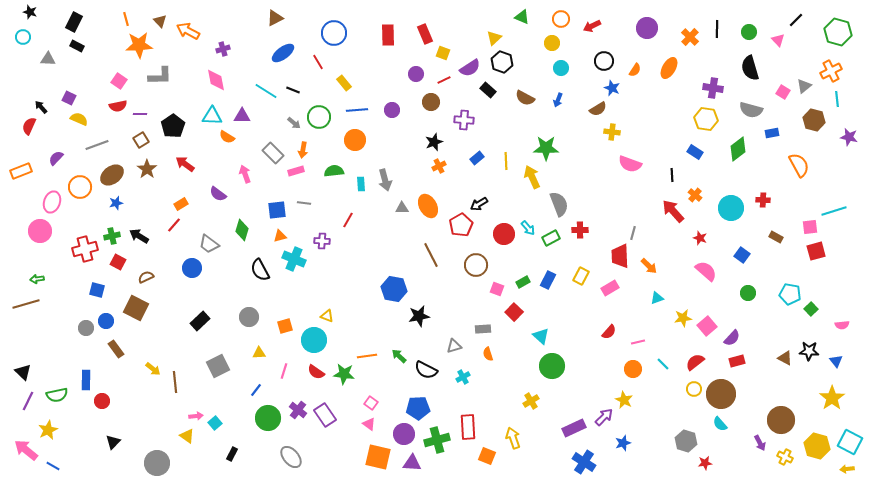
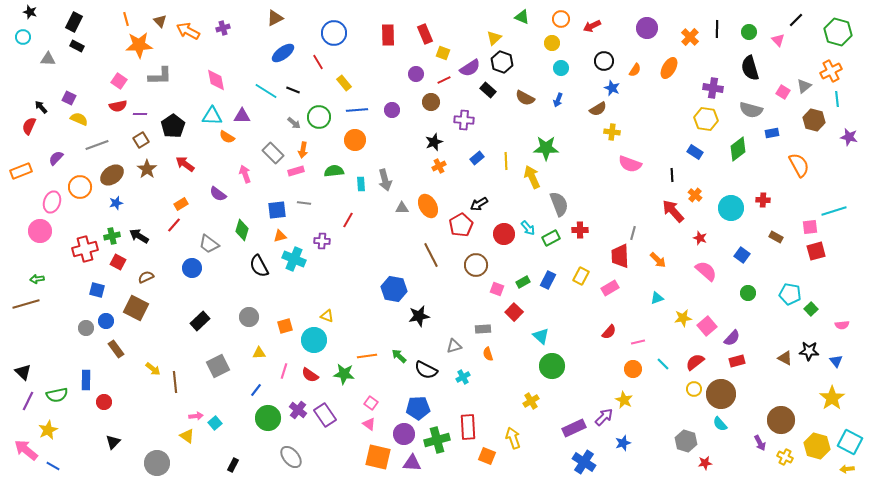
purple cross at (223, 49): moved 21 px up
orange arrow at (649, 266): moved 9 px right, 6 px up
black semicircle at (260, 270): moved 1 px left, 4 px up
red semicircle at (316, 372): moved 6 px left, 3 px down
red circle at (102, 401): moved 2 px right, 1 px down
black rectangle at (232, 454): moved 1 px right, 11 px down
